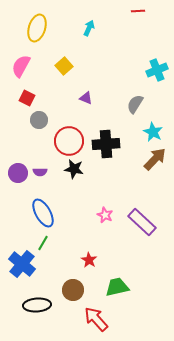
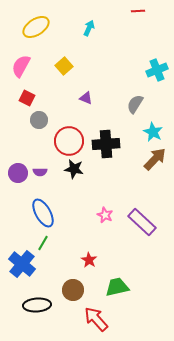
yellow ellipse: moved 1 px left, 1 px up; rotated 40 degrees clockwise
